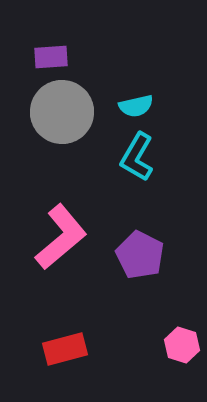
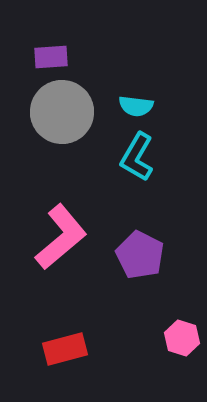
cyan semicircle: rotated 20 degrees clockwise
pink hexagon: moved 7 px up
